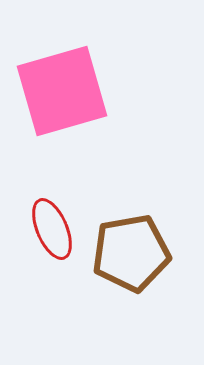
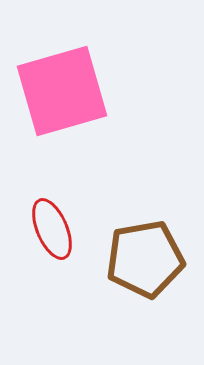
brown pentagon: moved 14 px right, 6 px down
